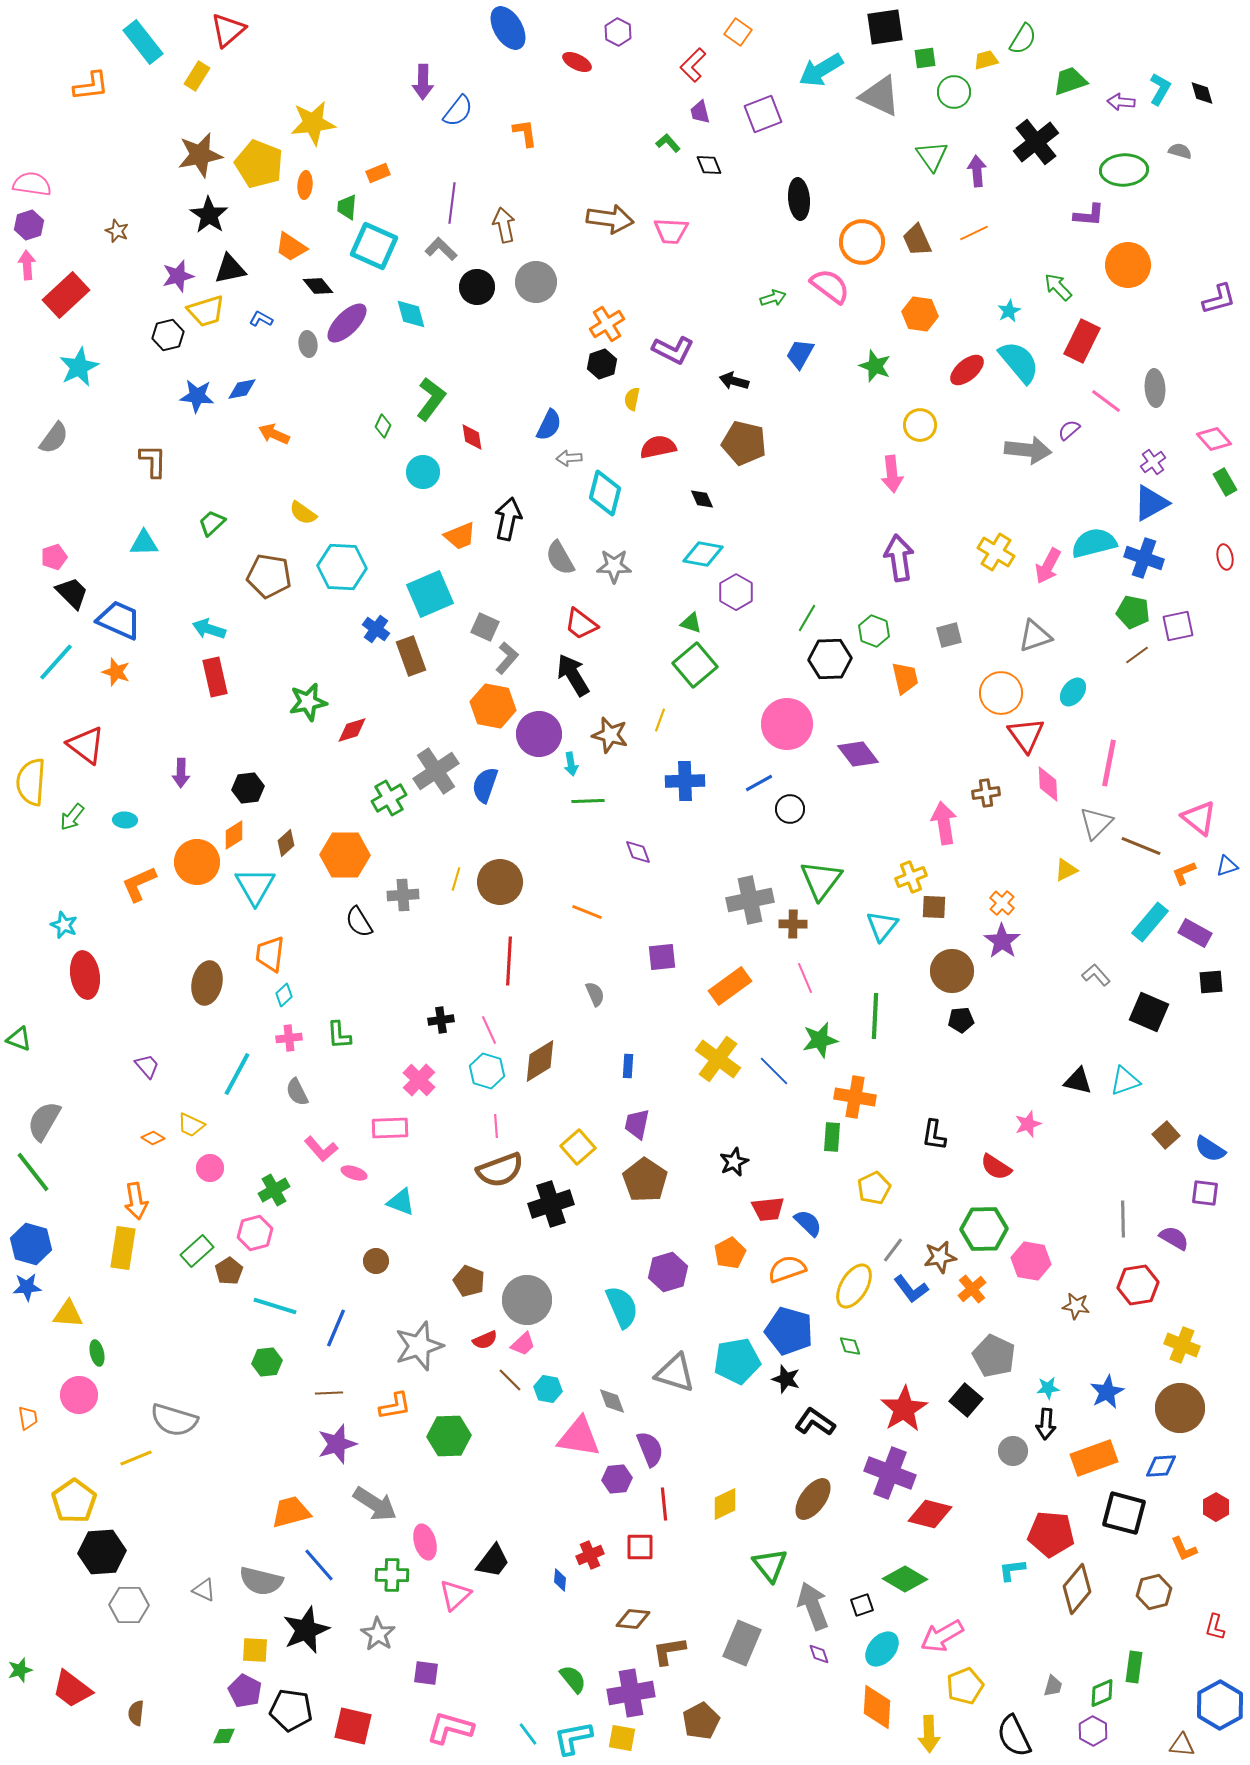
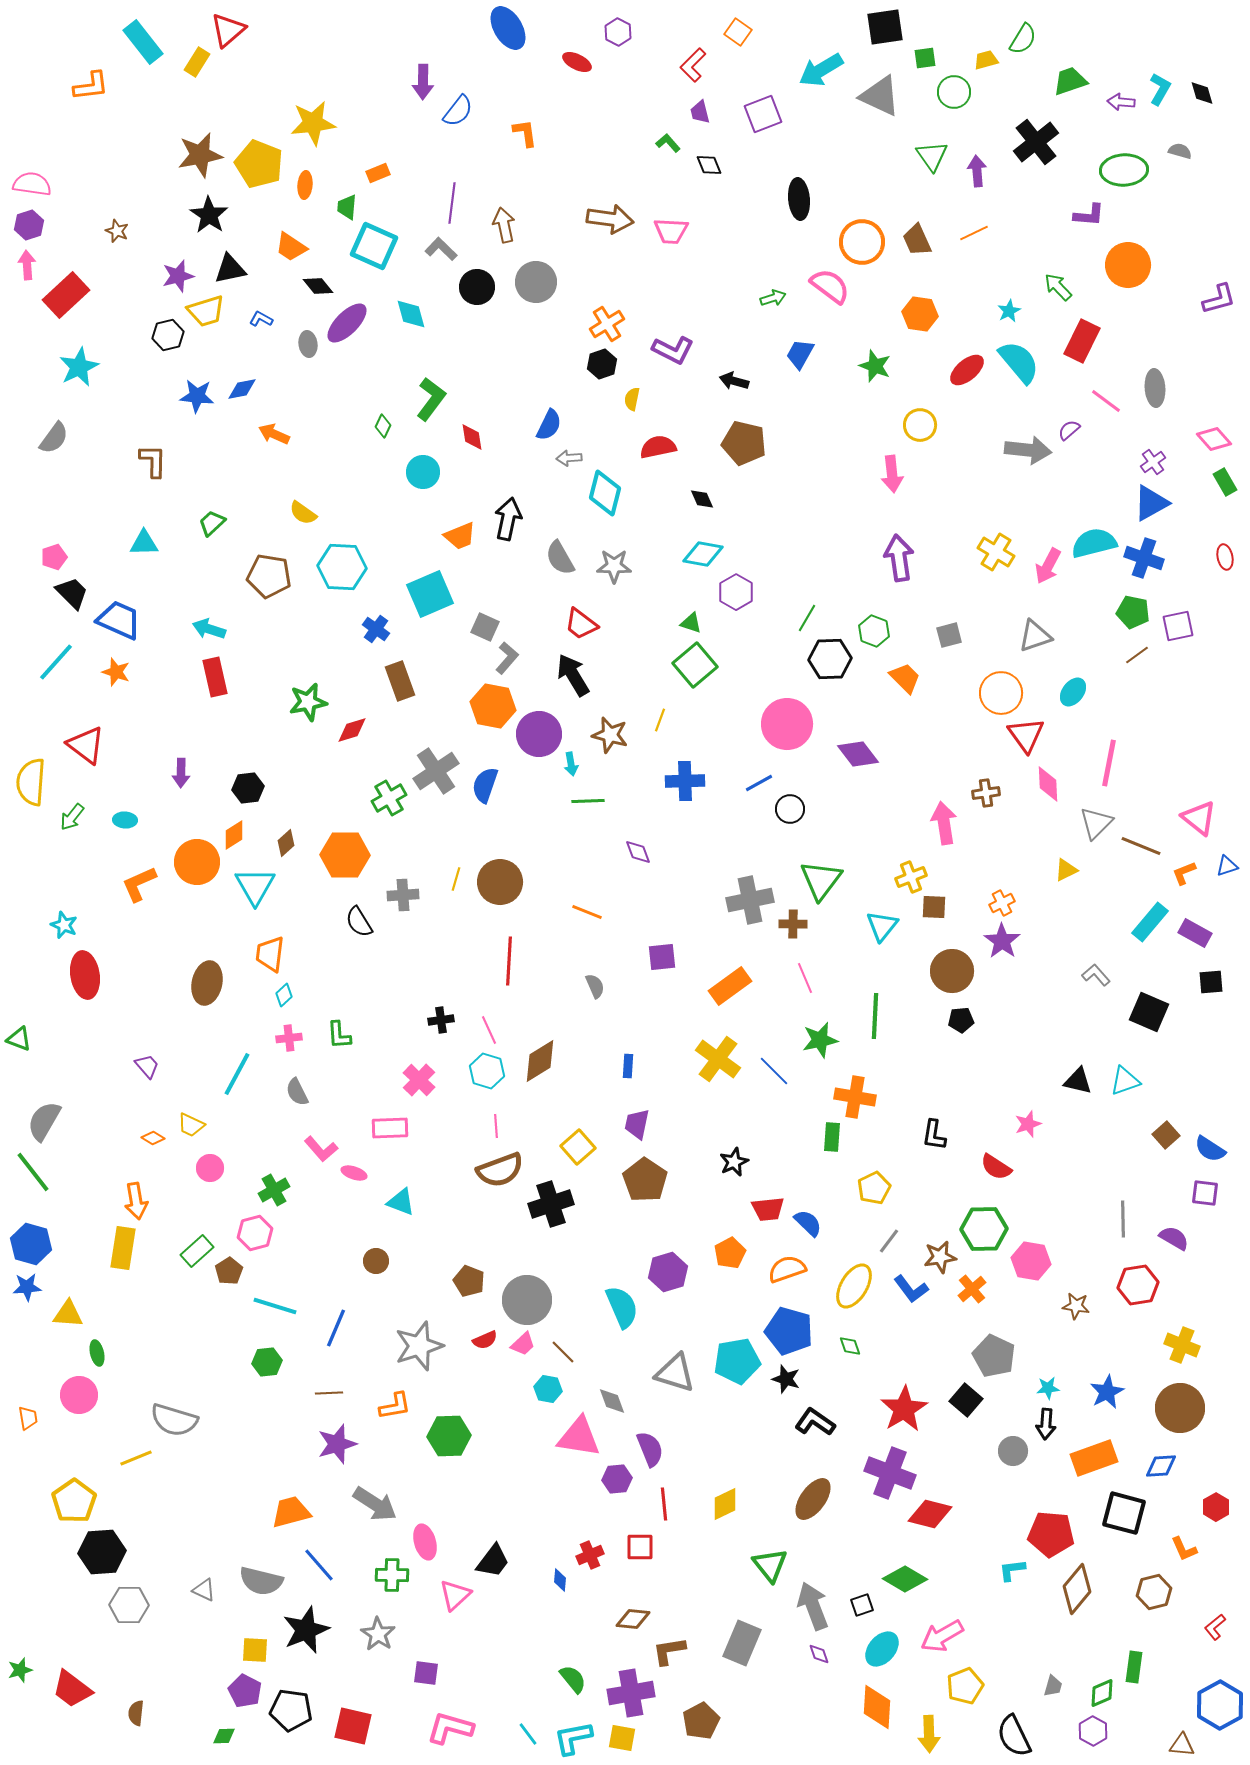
yellow rectangle at (197, 76): moved 14 px up
brown rectangle at (411, 656): moved 11 px left, 25 px down
orange trapezoid at (905, 678): rotated 32 degrees counterclockwise
orange cross at (1002, 903): rotated 20 degrees clockwise
gray semicircle at (595, 994): moved 8 px up
gray line at (893, 1250): moved 4 px left, 9 px up
brown line at (510, 1380): moved 53 px right, 28 px up
red L-shape at (1215, 1627): rotated 36 degrees clockwise
